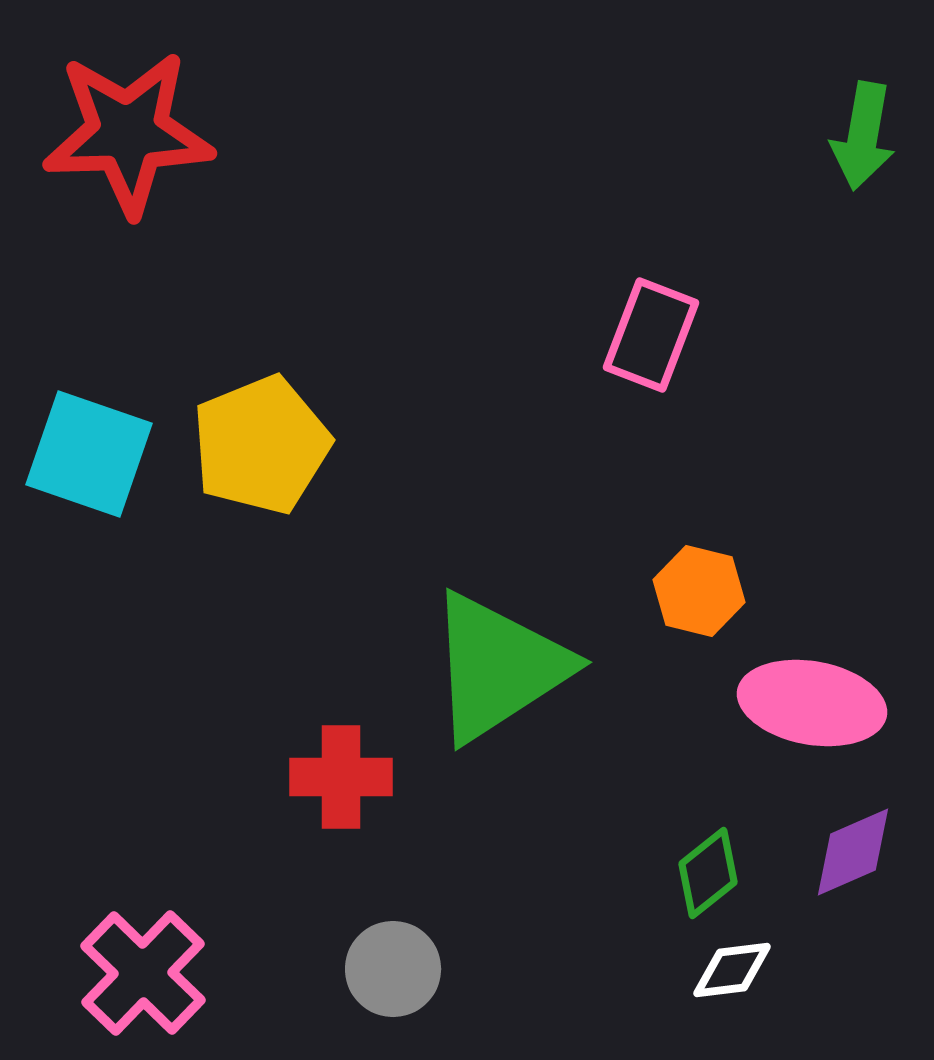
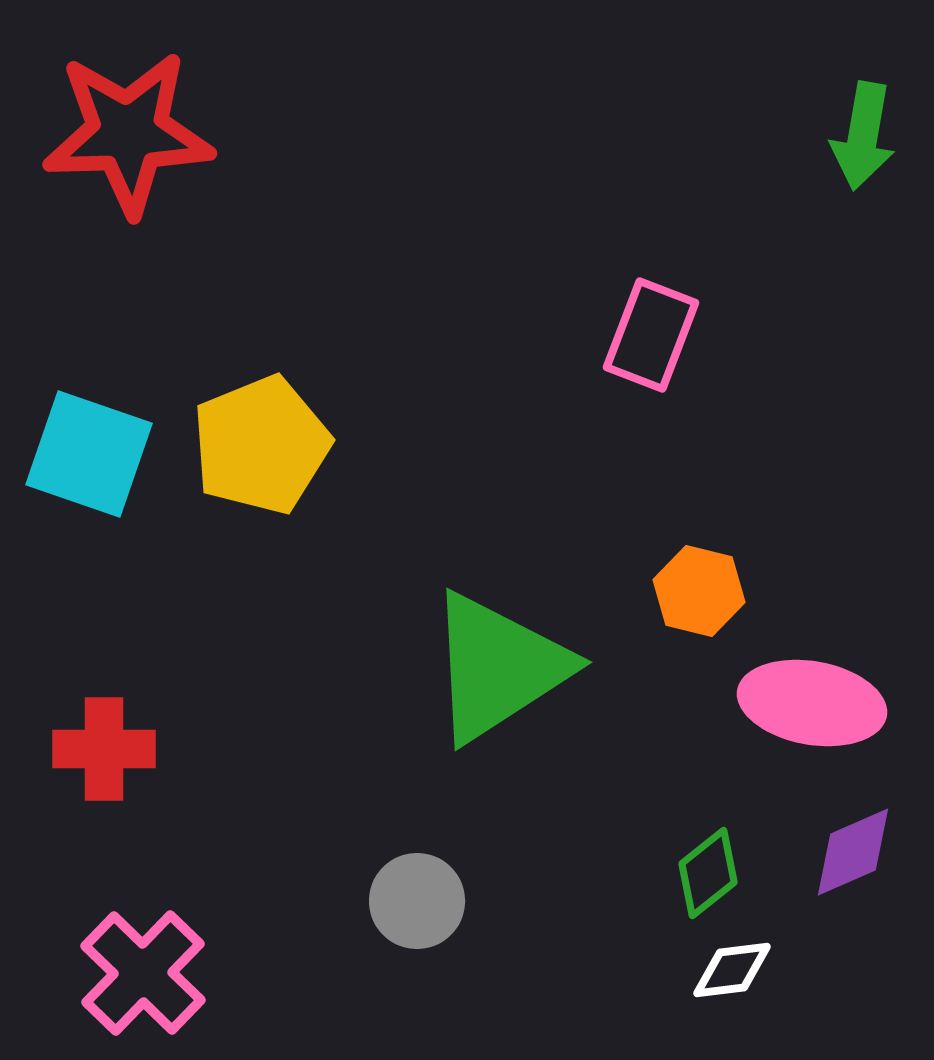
red cross: moved 237 px left, 28 px up
gray circle: moved 24 px right, 68 px up
